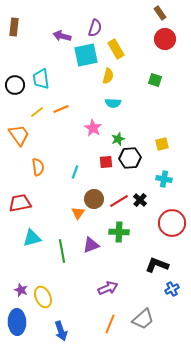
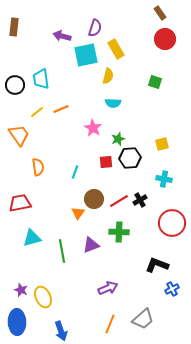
green square at (155, 80): moved 2 px down
black cross at (140, 200): rotated 16 degrees clockwise
